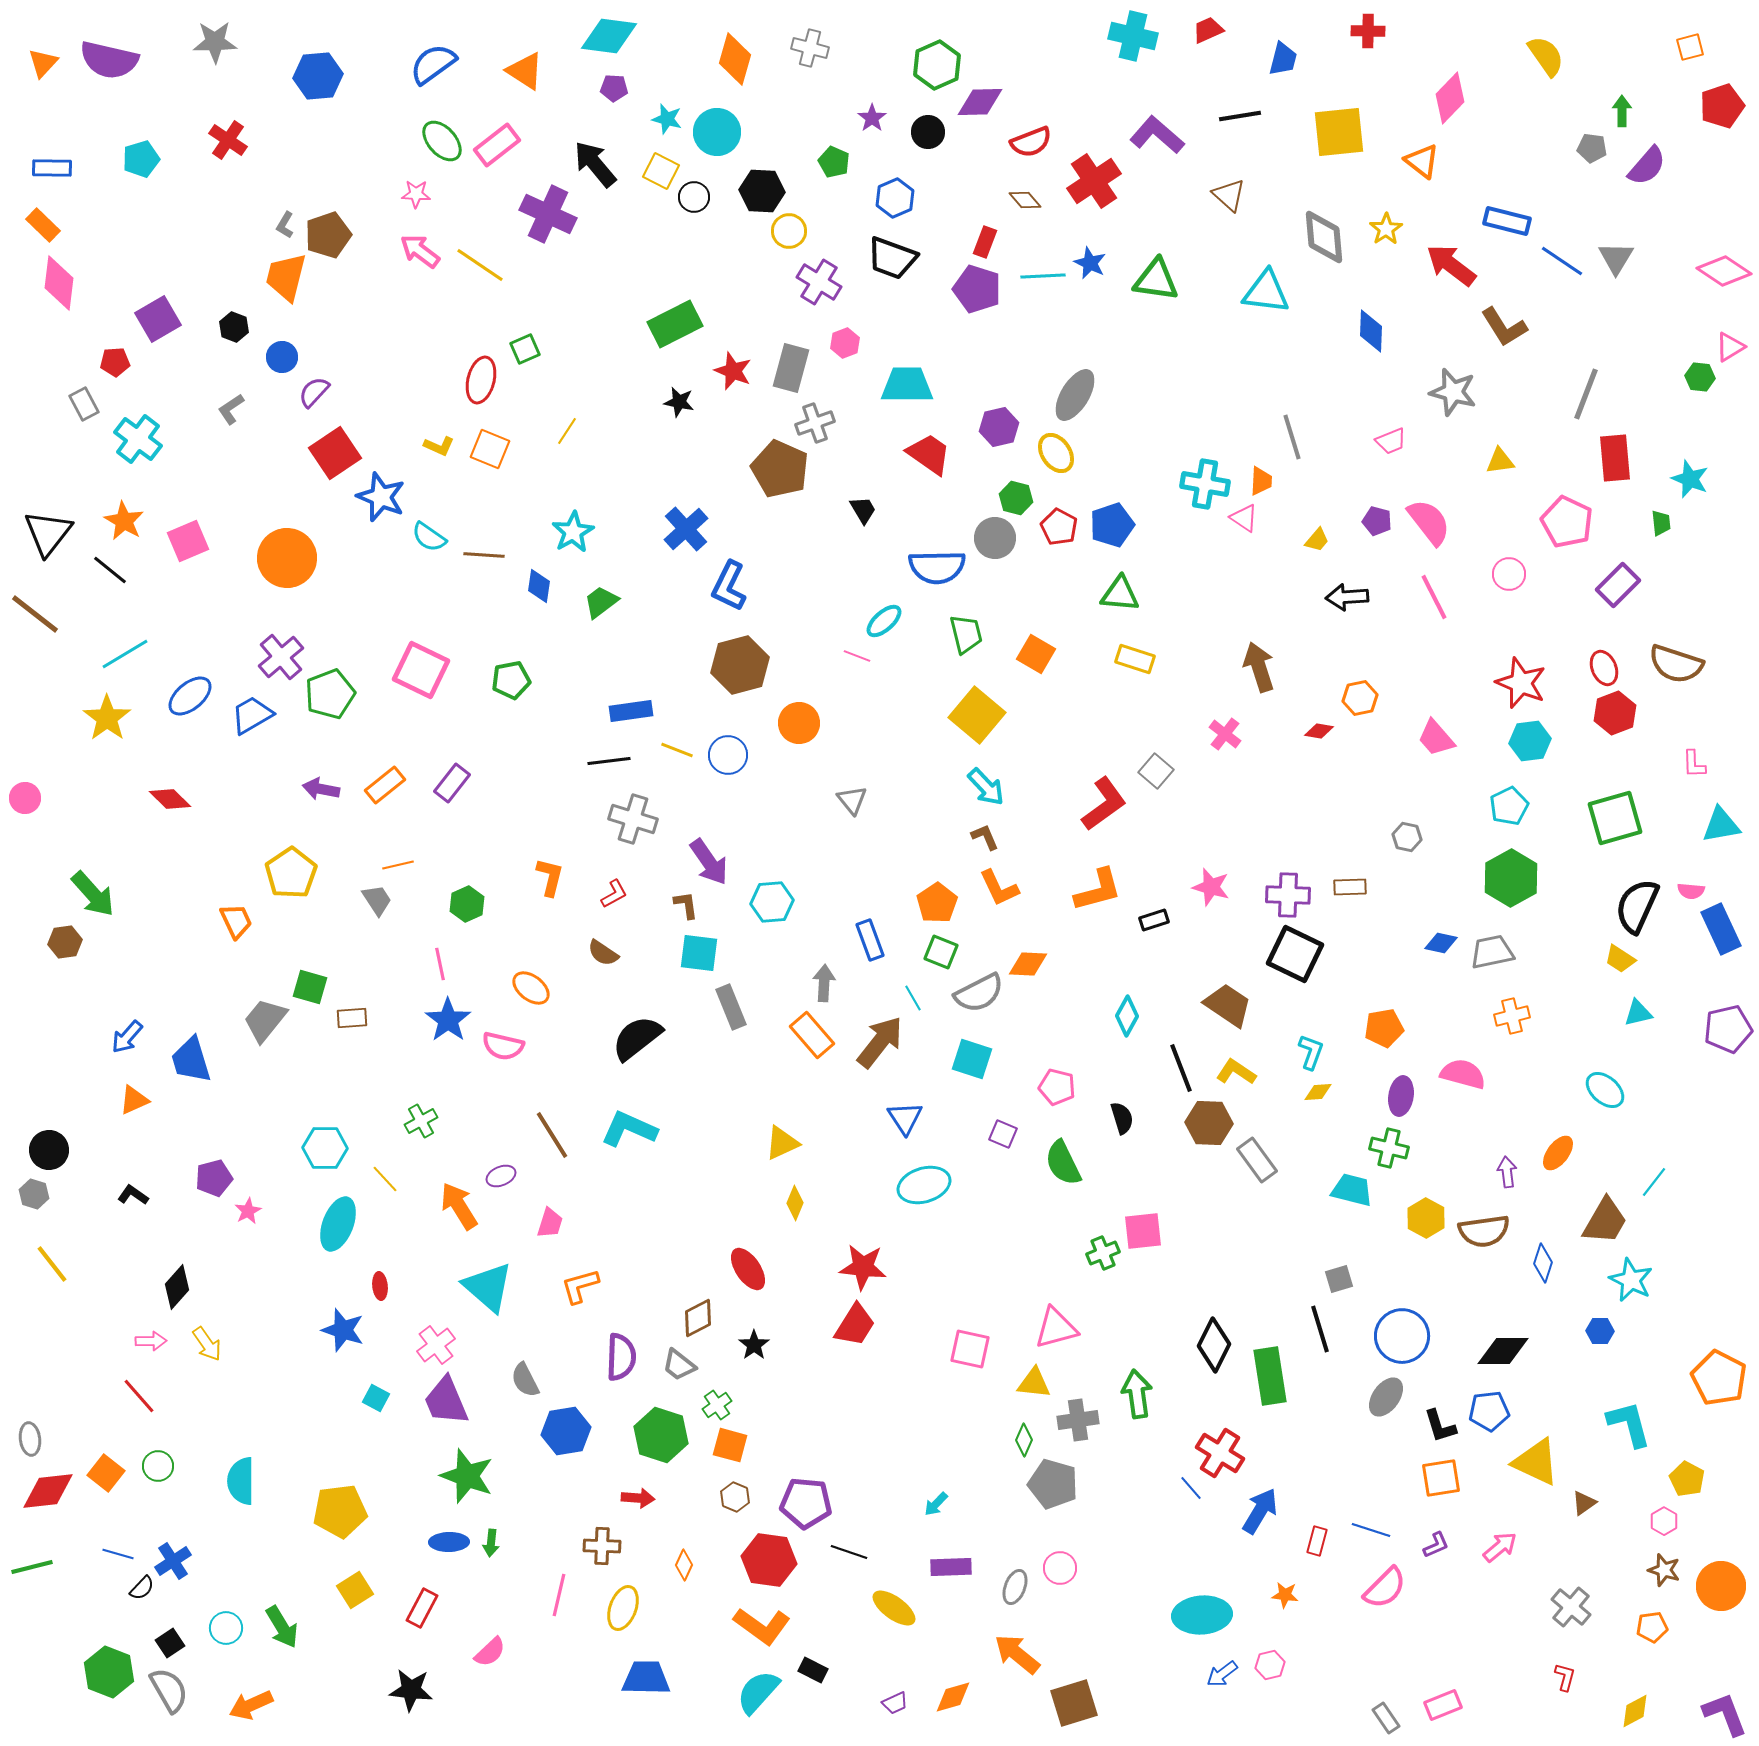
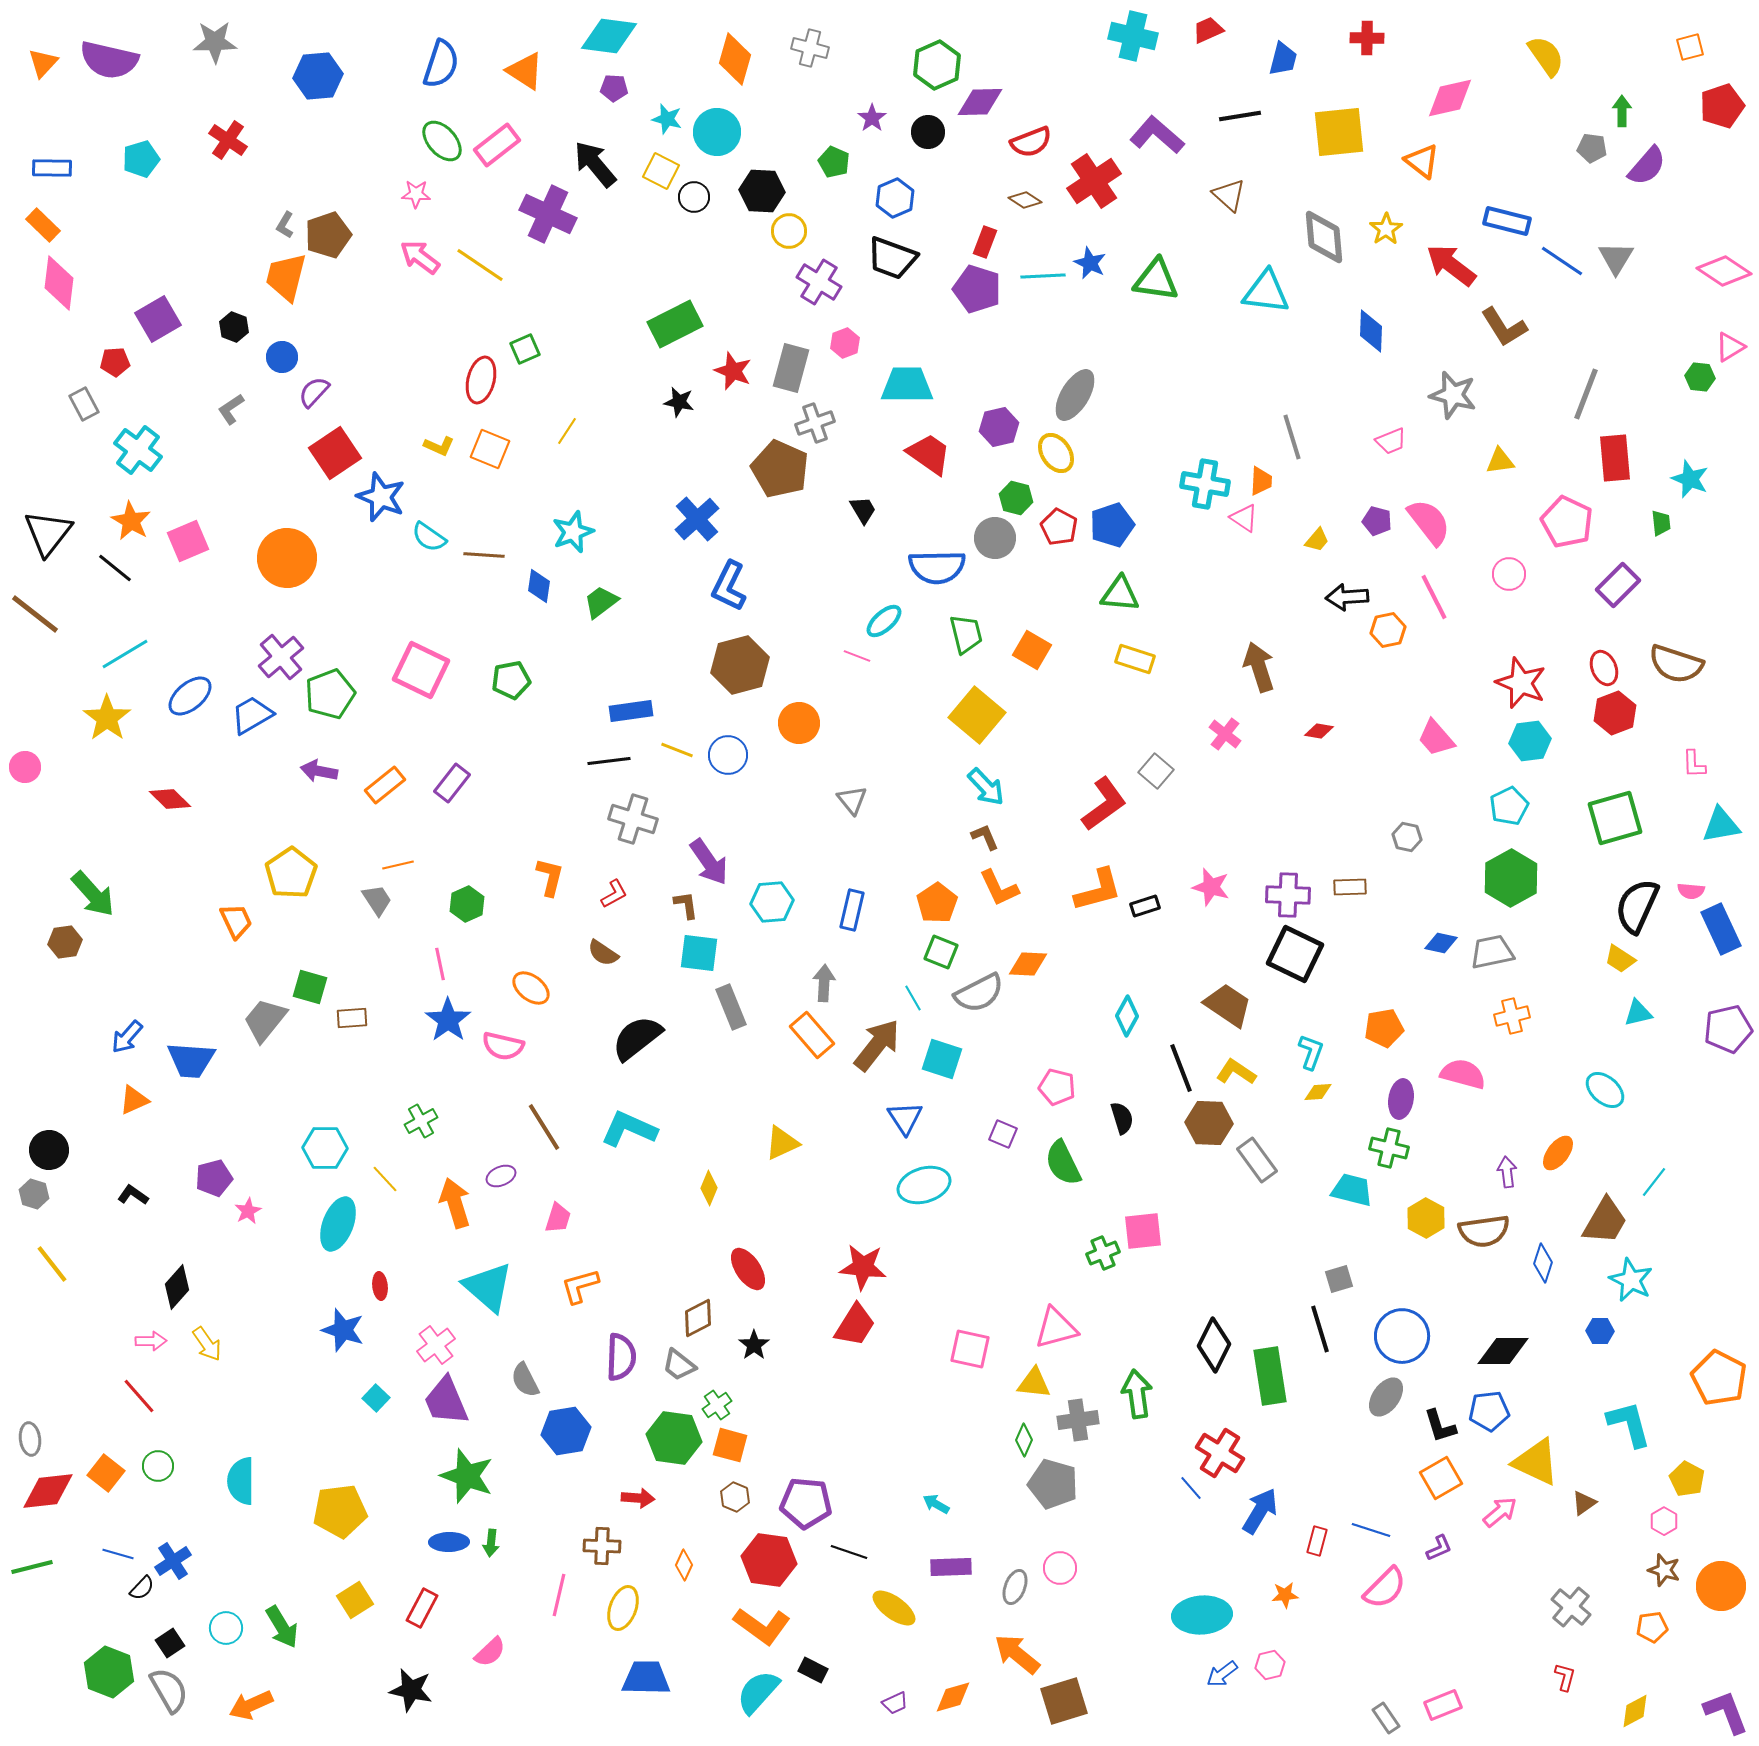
red cross at (1368, 31): moved 1 px left, 7 px down
blue semicircle at (433, 64): moved 8 px right; rotated 144 degrees clockwise
pink diamond at (1450, 98): rotated 33 degrees clockwise
brown diamond at (1025, 200): rotated 16 degrees counterclockwise
pink arrow at (420, 251): moved 6 px down
gray star at (1453, 392): moved 3 px down
cyan cross at (138, 439): moved 11 px down
orange star at (124, 521): moved 7 px right
blue cross at (686, 529): moved 11 px right, 10 px up
cyan star at (573, 532): rotated 9 degrees clockwise
black line at (110, 570): moved 5 px right, 2 px up
orange square at (1036, 654): moved 4 px left, 4 px up
orange hexagon at (1360, 698): moved 28 px right, 68 px up
purple arrow at (321, 789): moved 2 px left, 18 px up
pink circle at (25, 798): moved 31 px up
black rectangle at (1154, 920): moved 9 px left, 14 px up
blue rectangle at (870, 940): moved 18 px left, 30 px up; rotated 33 degrees clockwise
brown arrow at (880, 1042): moved 3 px left, 3 px down
cyan square at (972, 1059): moved 30 px left
blue trapezoid at (191, 1060): rotated 69 degrees counterclockwise
purple ellipse at (1401, 1096): moved 3 px down
brown line at (552, 1135): moved 8 px left, 8 px up
yellow diamond at (795, 1203): moved 86 px left, 15 px up
orange arrow at (459, 1206): moved 4 px left, 3 px up; rotated 15 degrees clockwise
pink trapezoid at (550, 1223): moved 8 px right, 5 px up
cyan square at (376, 1398): rotated 16 degrees clockwise
green hexagon at (661, 1435): moved 13 px right, 3 px down; rotated 10 degrees counterclockwise
orange square at (1441, 1478): rotated 21 degrees counterclockwise
cyan arrow at (936, 1504): rotated 76 degrees clockwise
purple L-shape at (1436, 1545): moved 3 px right, 3 px down
pink arrow at (1500, 1547): moved 35 px up
yellow square at (355, 1590): moved 10 px down
orange star at (1285, 1595): rotated 12 degrees counterclockwise
black star at (411, 1690): rotated 6 degrees clockwise
brown square at (1074, 1703): moved 10 px left, 2 px up
purple L-shape at (1725, 1714): moved 1 px right, 2 px up
